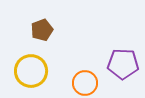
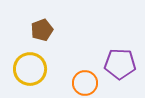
purple pentagon: moved 3 px left
yellow circle: moved 1 px left, 2 px up
